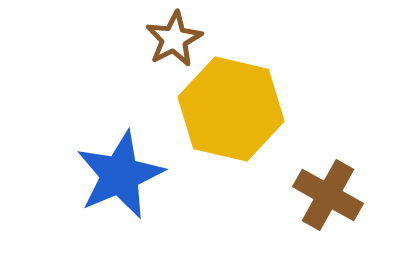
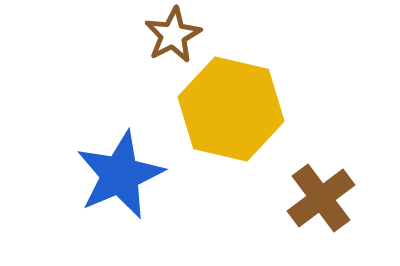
brown star: moved 1 px left, 4 px up
brown cross: moved 7 px left, 3 px down; rotated 24 degrees clockwise
